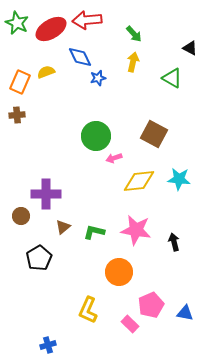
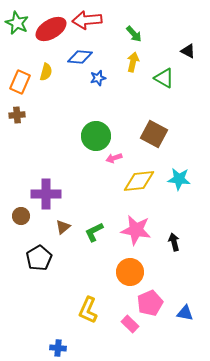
black triangle: moved 2 px left, 3 px down
blue diamond: rotated 60 degrees counterclockwise
yellow semicircle: rotated 126 degrees clockwise
green triangle: moved 8 px left
green L-shape: rotated 40 degrees counterclockwise
orange circle: moved 11 px right
pink pentagon: moved 1 px left, 2 px up
blue cross: moved 10 px right, 3 px down; rotated 21 degrees clockwise
